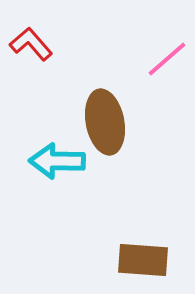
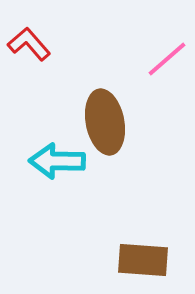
red L-shape: moved 2 px left
